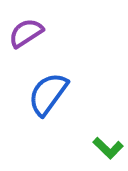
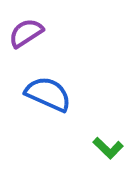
blue semicircle: rotated 78 degrees clockwise
